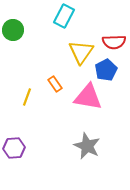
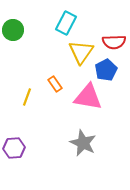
cyan rectangle: moved 2 px right, 7 px down
gray star: moved 4 px left, 3 px up
